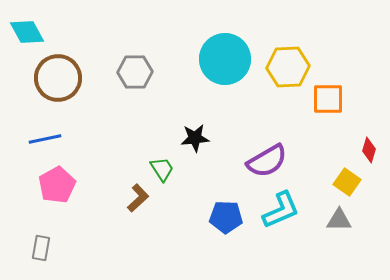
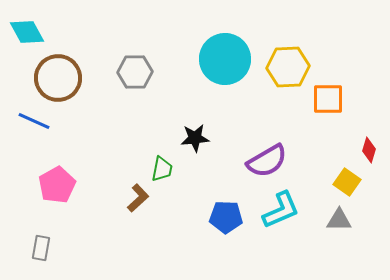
blue line: moved 11 px left, 18 px up; rotated 36 degrees clockwise
green trapezoid: rotated 44 degrees clockwise
